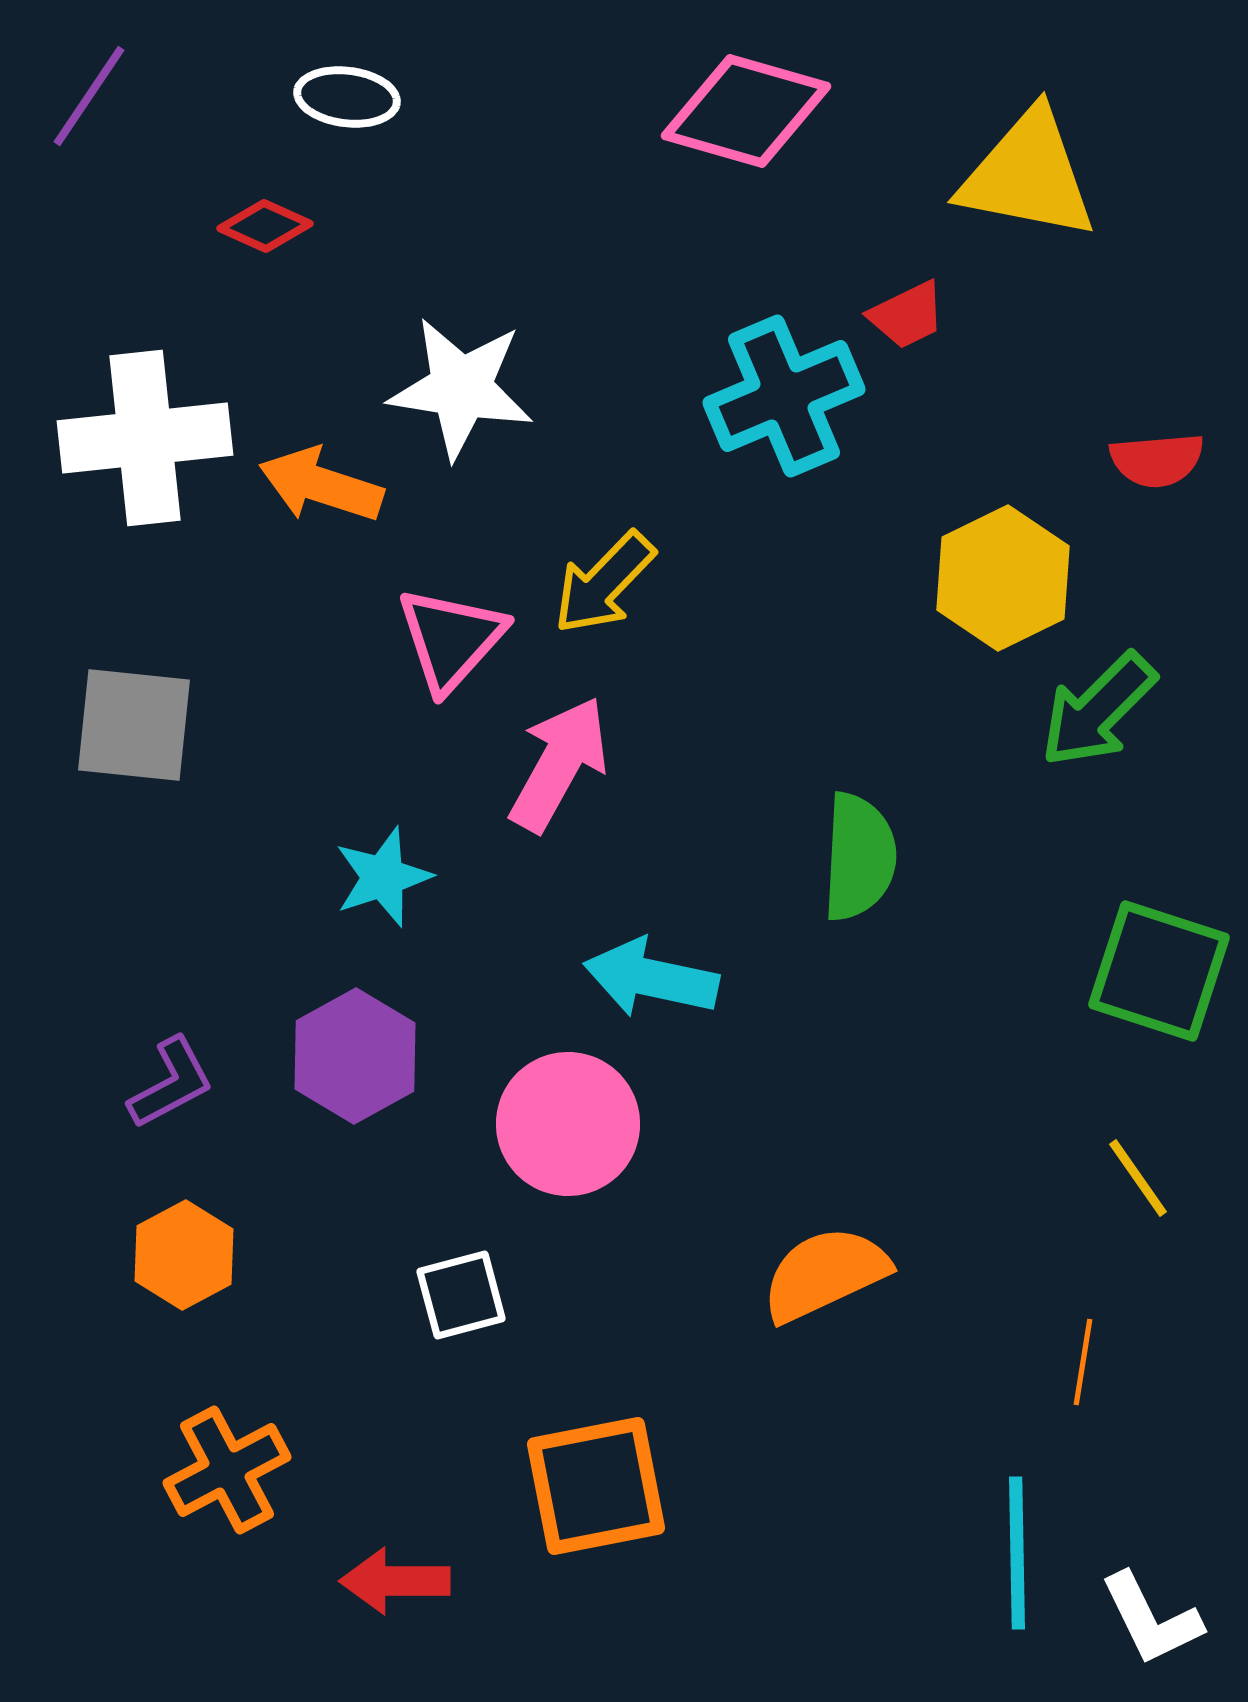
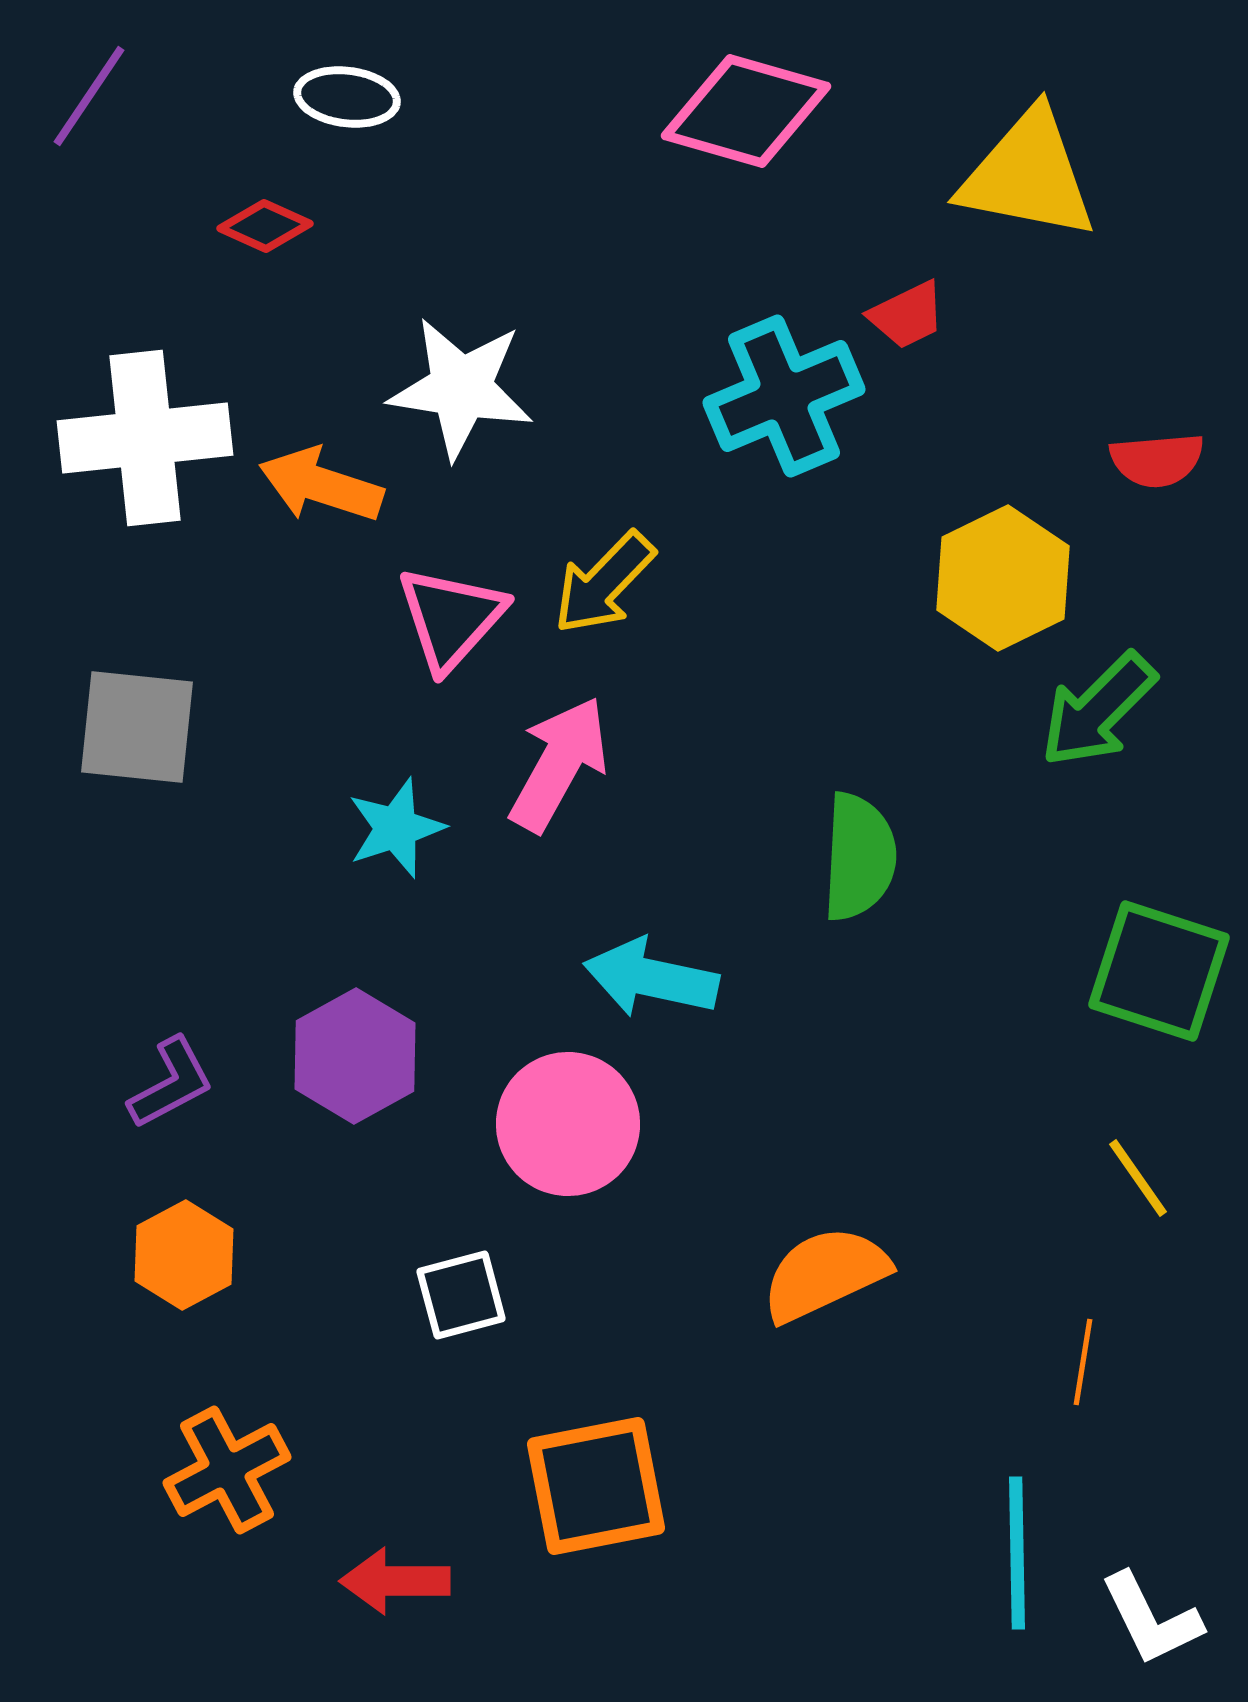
pink triangle: moved 21 px up
gray square: moved 3 px right, 2 px down
cyan star: moved 13 px right, 49 px up
